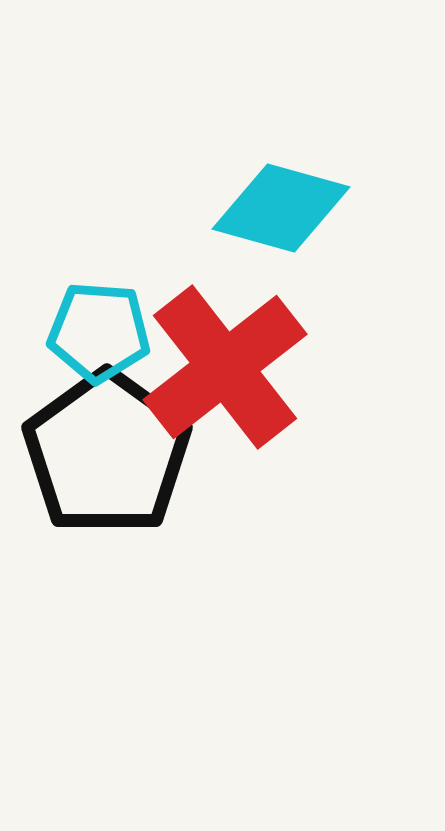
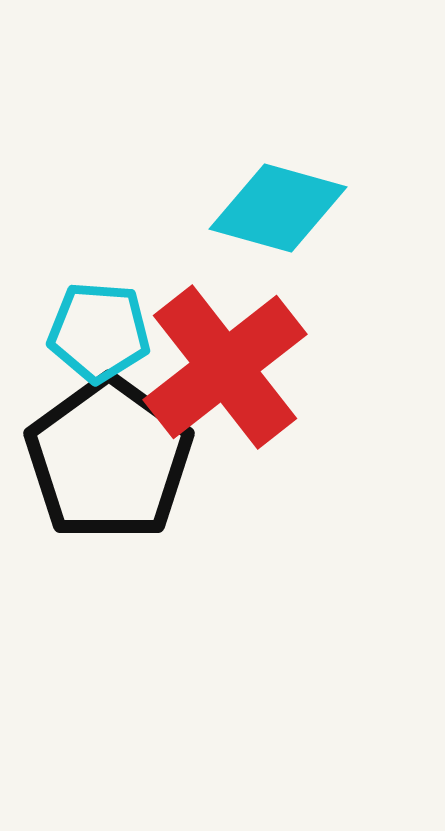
cyan diamond: moved 3 px left
black pentagon: moved 2 px right, 6 px down
